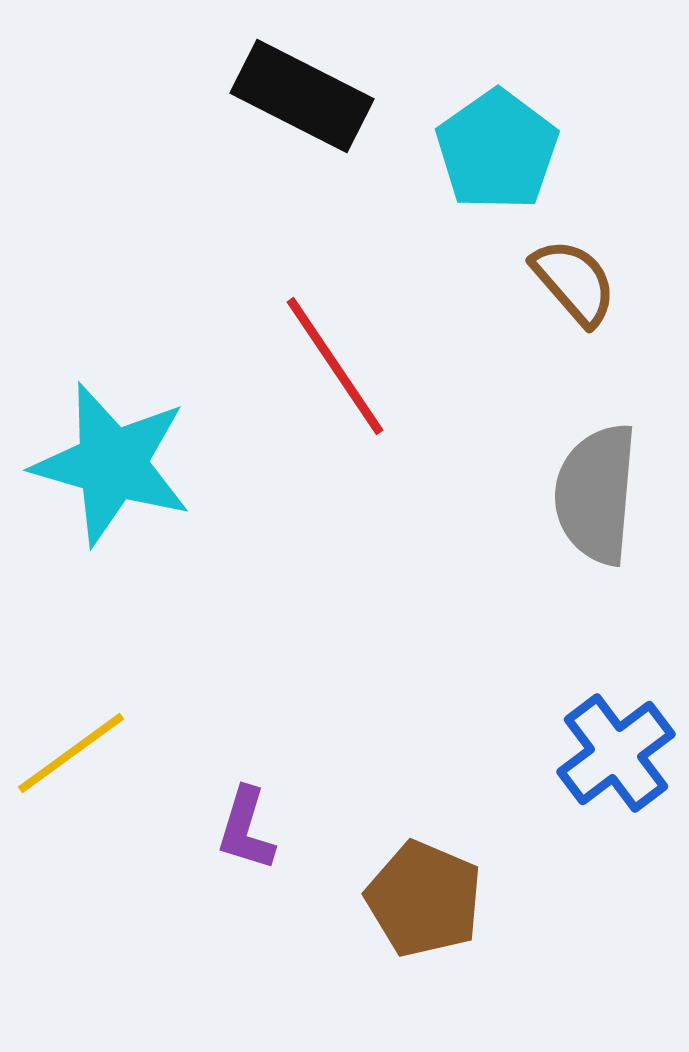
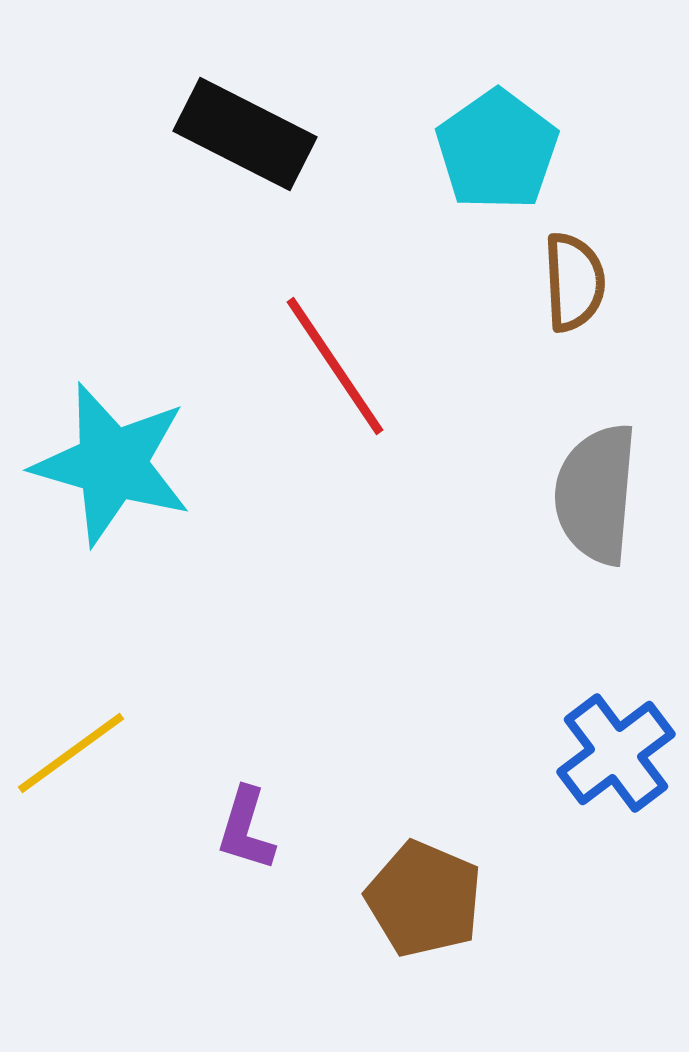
black rectangle: moved 57 px left, 38 px down
brown semicircle: rotated 38 degrees clockwise
